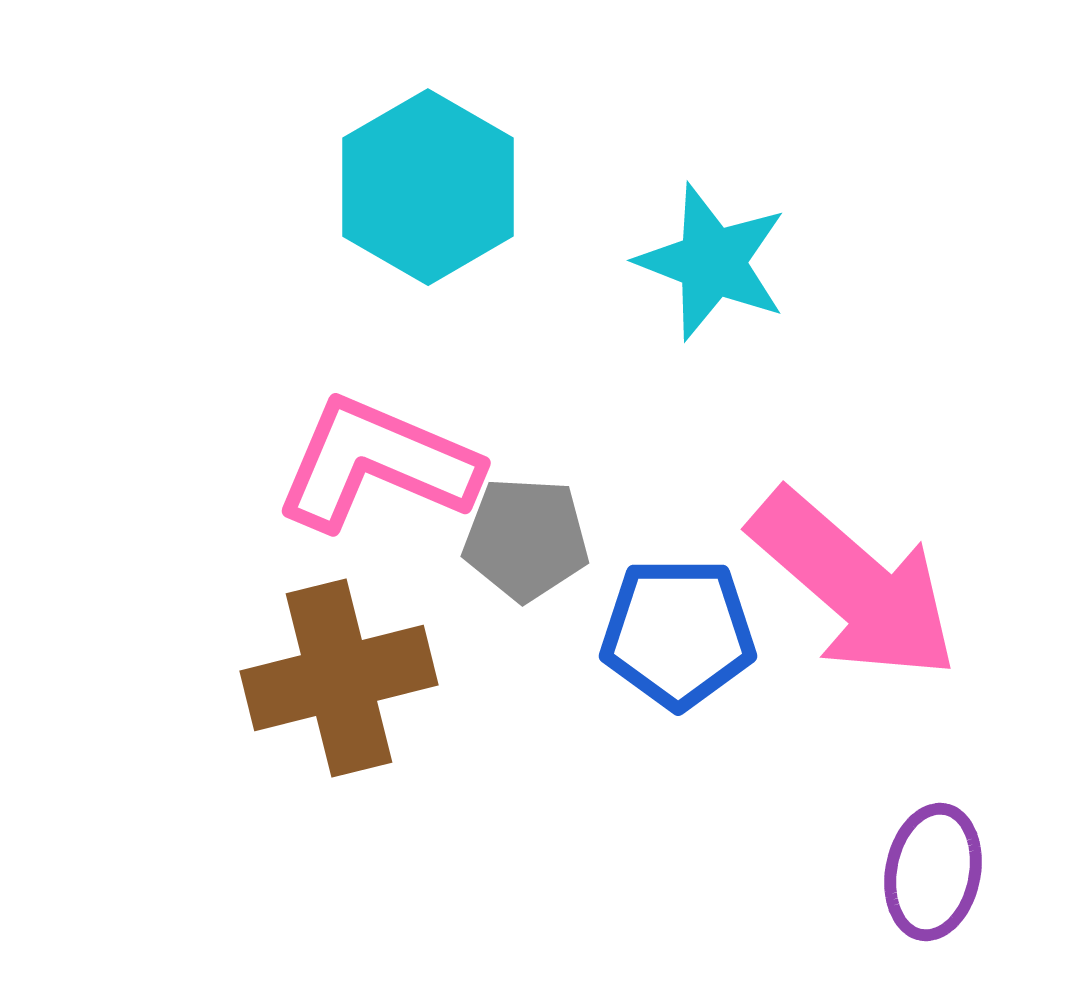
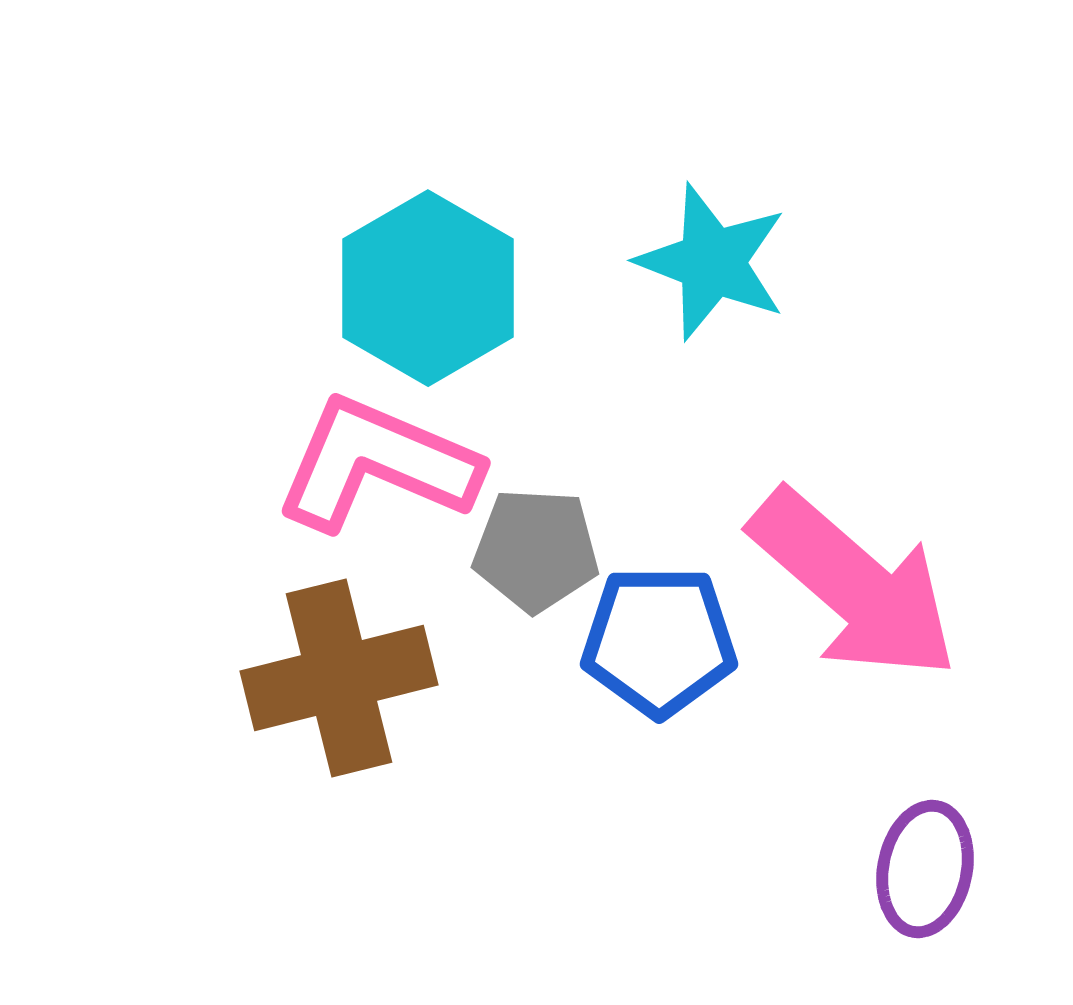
cyan hexagon: moved 101 px down
gray pentagon: moved 10 px right, 11 px down
blue pentagon: moved 19 px left, 8 px down
purple ellipse: moved 8 px left, 3 px up
